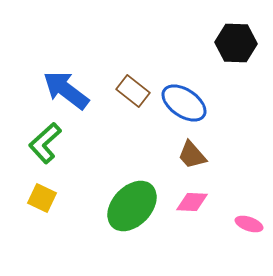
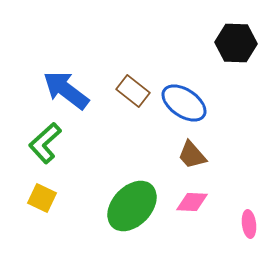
pink ellipse: rotated 64 degrees clockwise
